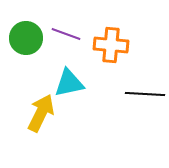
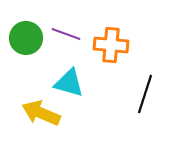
cyan triangle: rotated 28 degrees clockwise
black line: rotated 75 degrees counterclockwise
yellow arrow: rotated 93 degrees counterclockwise
